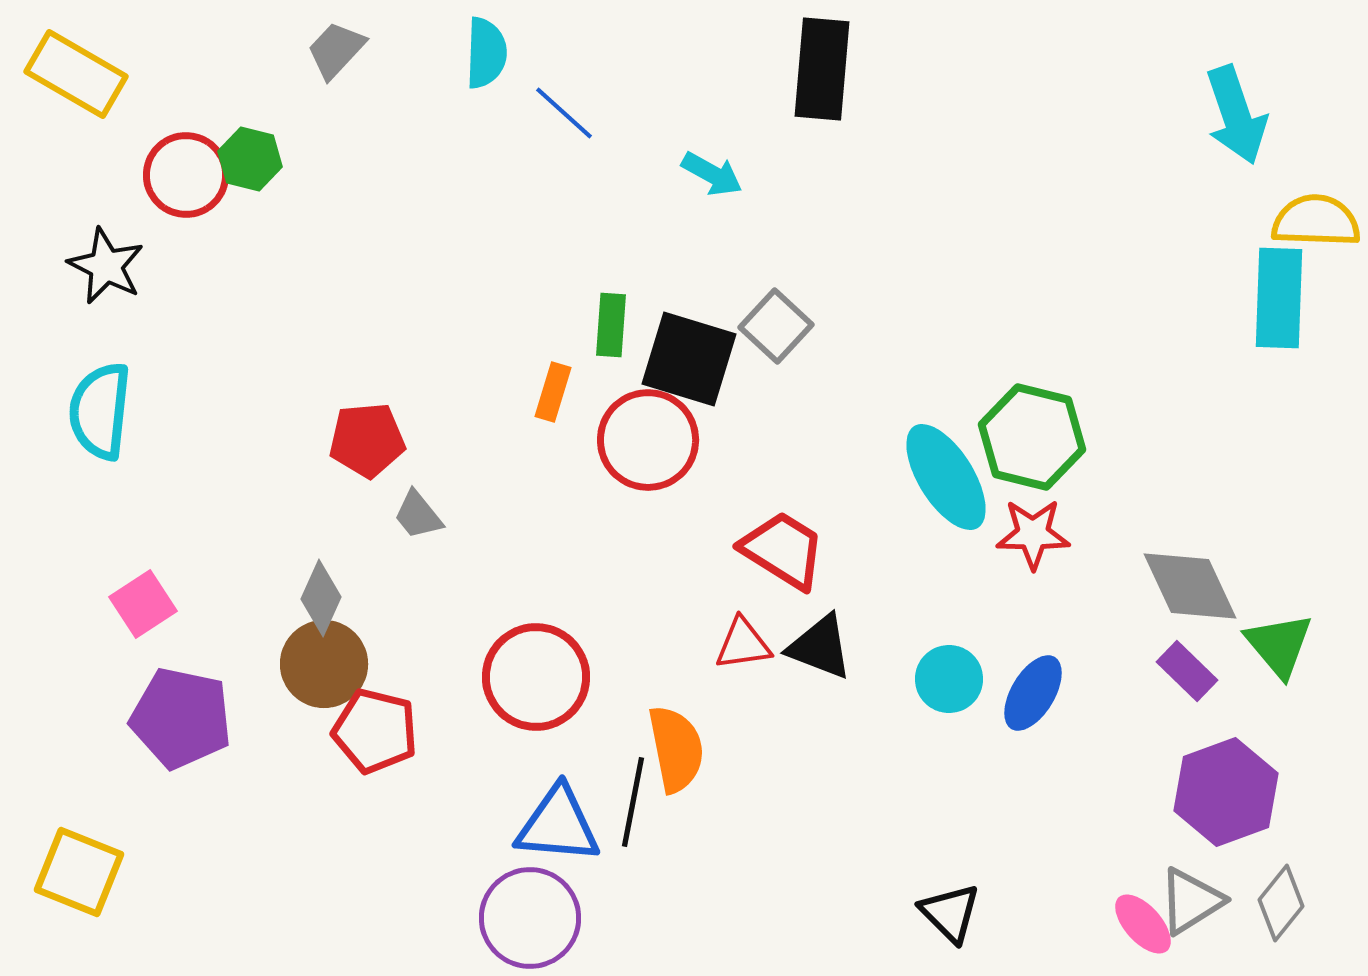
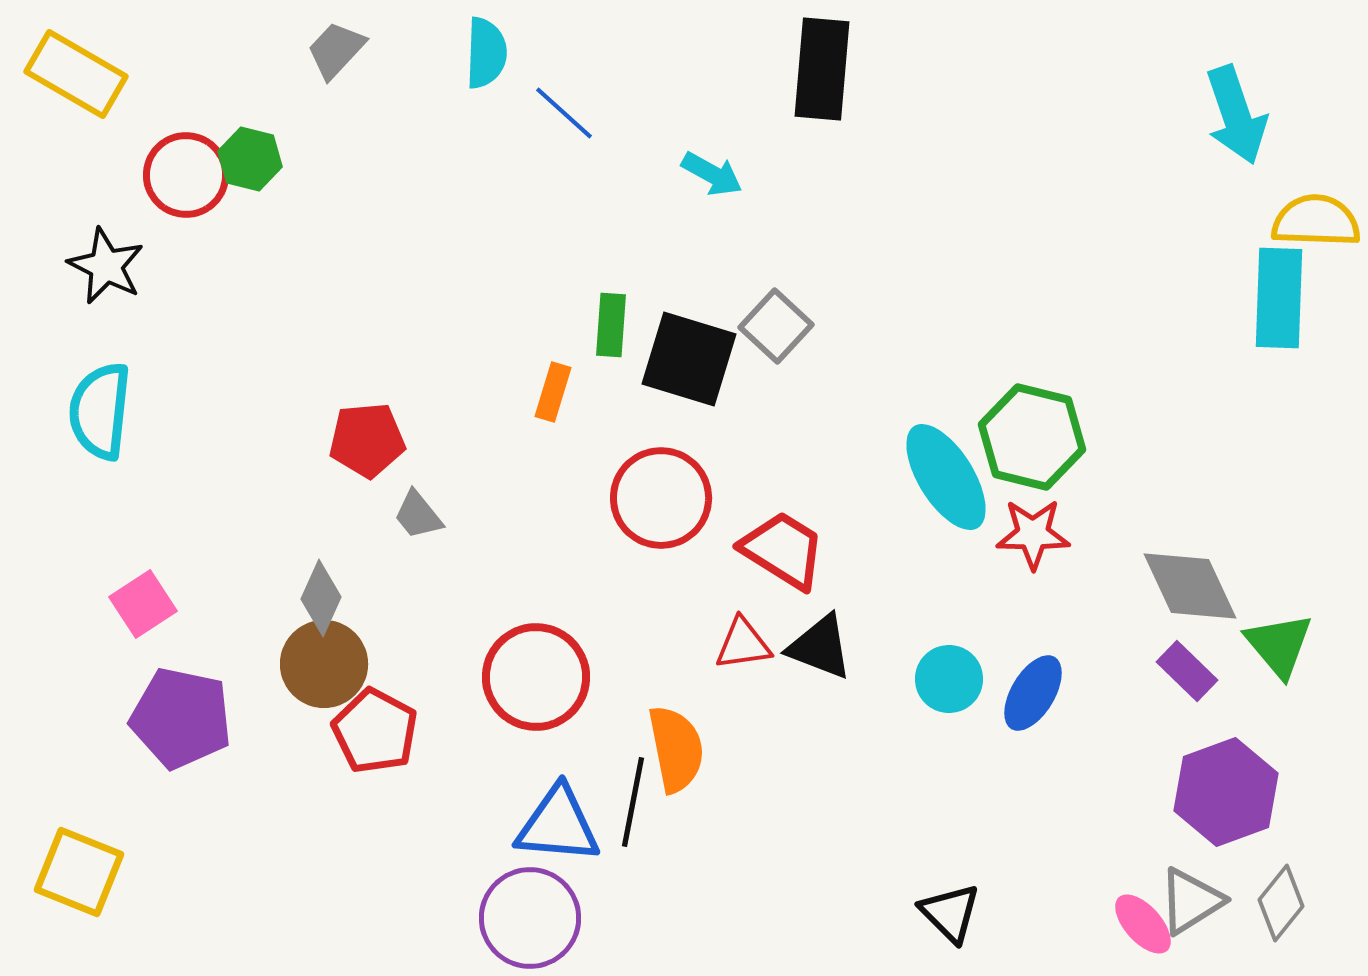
red circle at (648, 440): moved 13 px right, 58 px down
red pentagon at (375, 731): rotated 14 degrees clockwise
